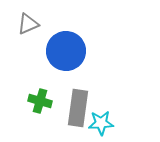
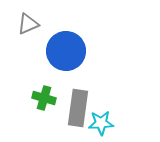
green cross: moved 4 px right, 3 px up
